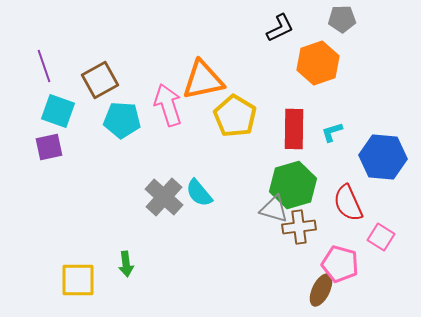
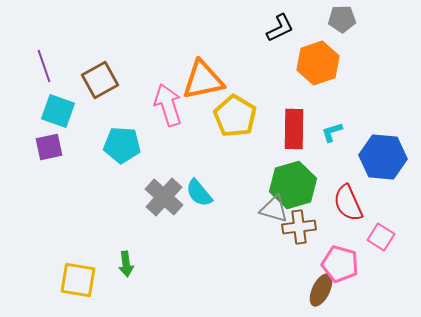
cyan pentagon: moved 25 px down
yellow square: rotated 9 degrees clockwise
